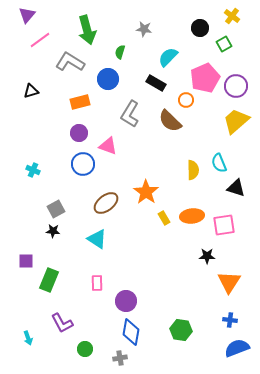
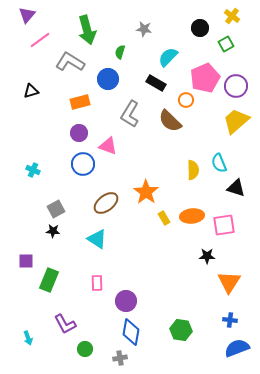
green square at (224, 44): moved 2 px right
purple L-shape at (62, 323): moved 3 px right, 1 px down
